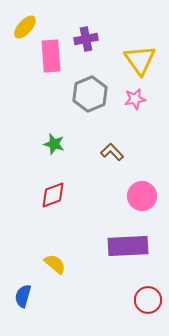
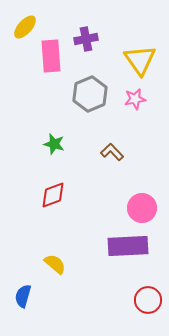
pink circle: moved 12 px down
